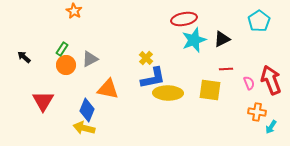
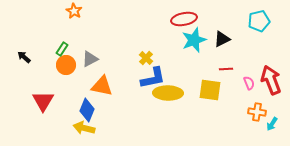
cyan pentagon: rotated 20 degrees clockwise
orange triangle: moved 6 px left, 3 px up
cyan arrow: moved 1 px right, 3 px up
